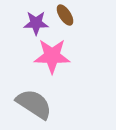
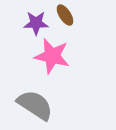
pink star: rotated 12 degrees clockwise
gray semicircle: moved 1 px right, 1 px down
